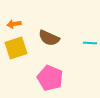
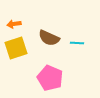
cyan line: moved 13 px left
